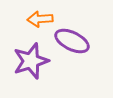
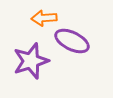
orange arrow: moved 4 px right, 1 px up
